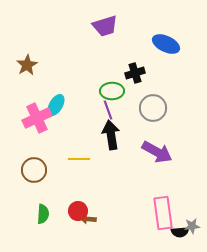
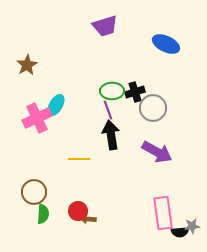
black cross: moved 19 px down
brown circle: moved 22 px down
